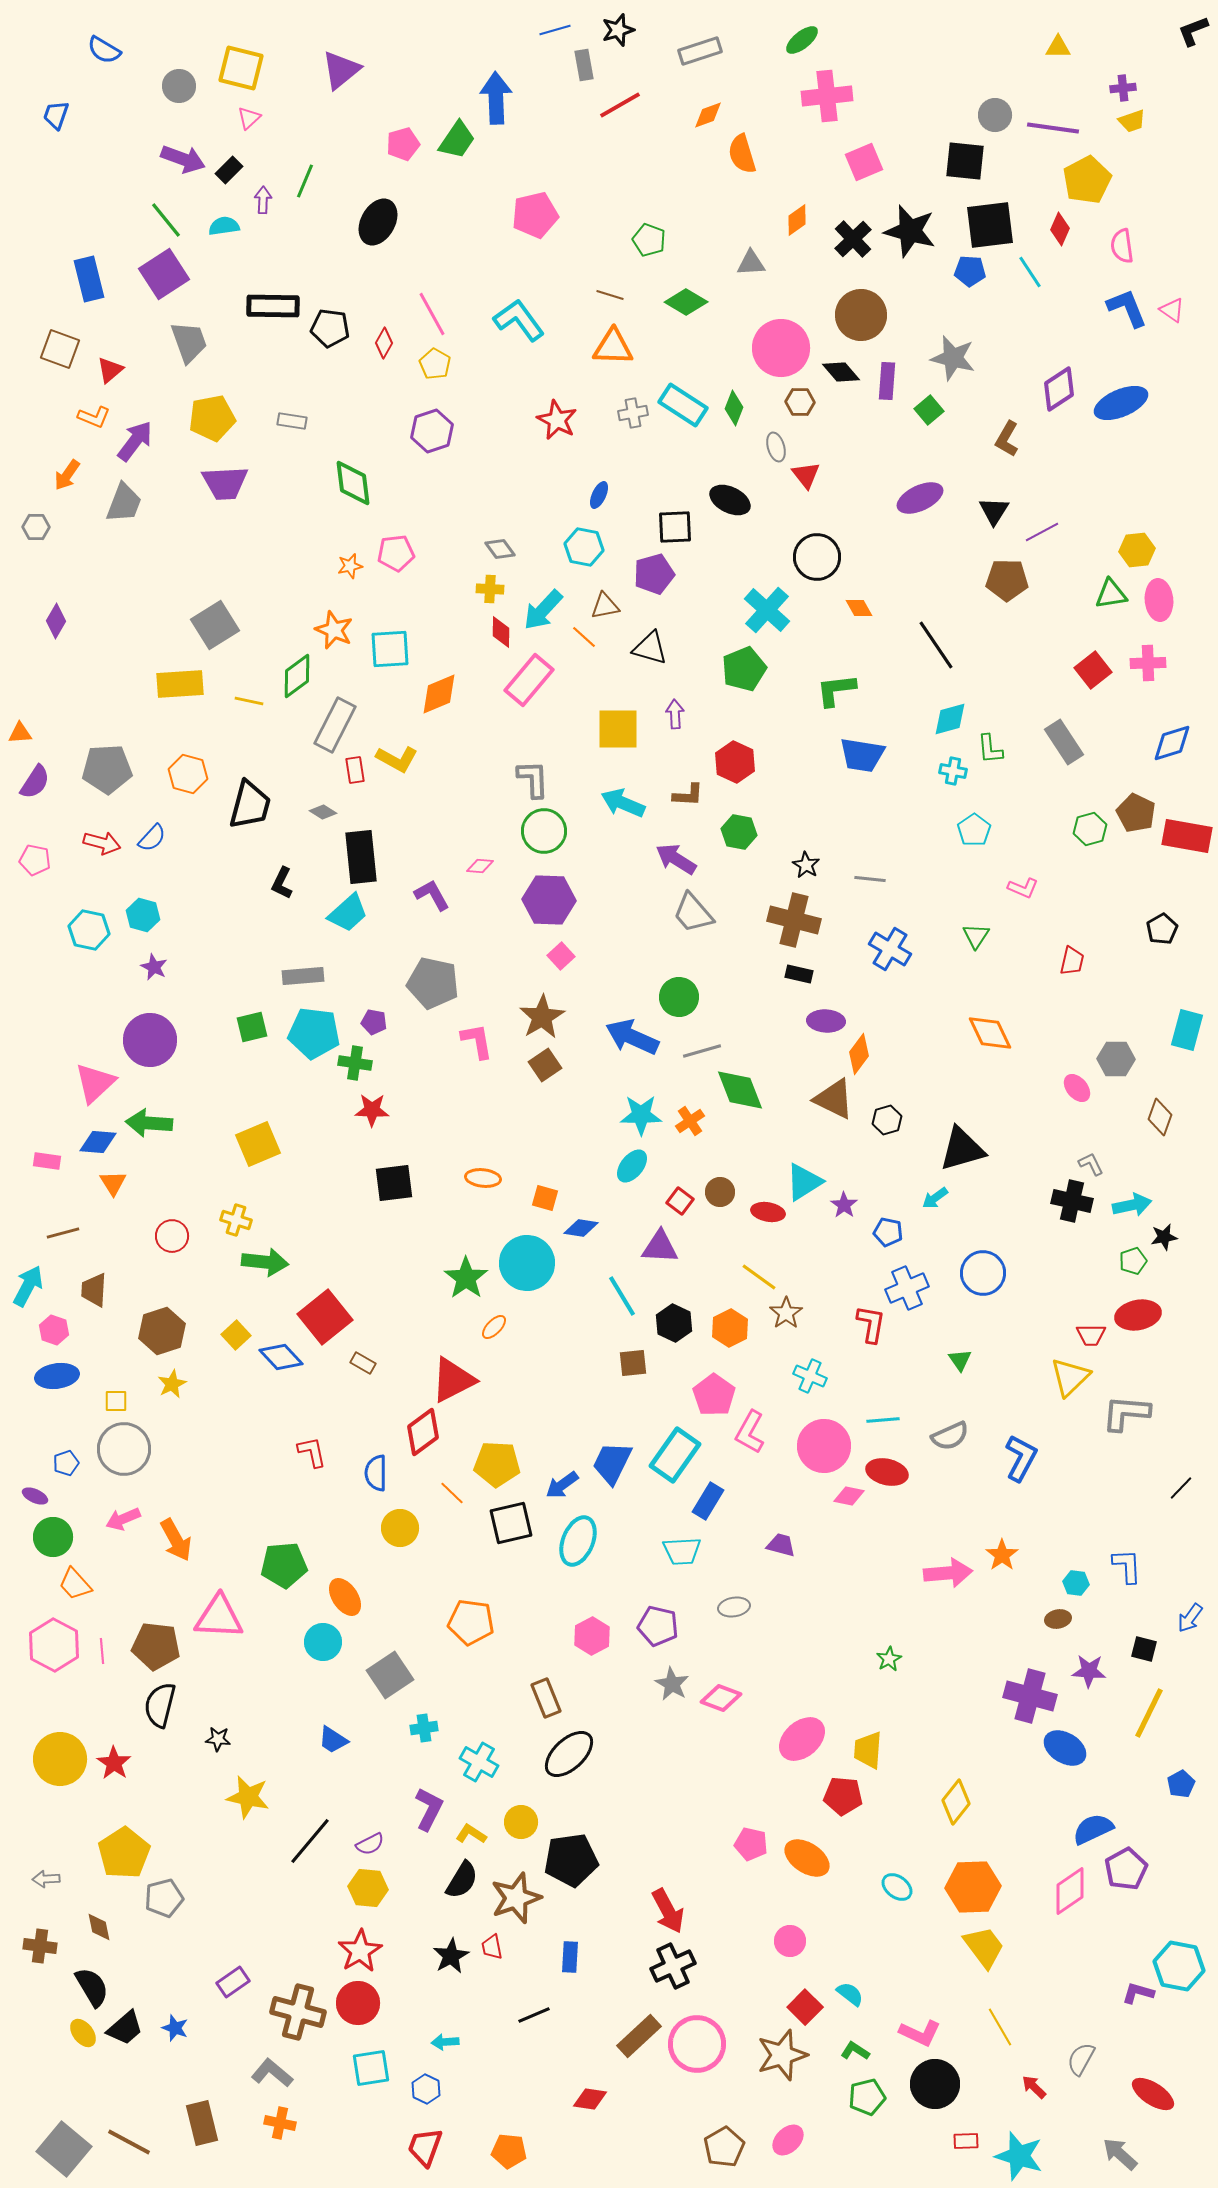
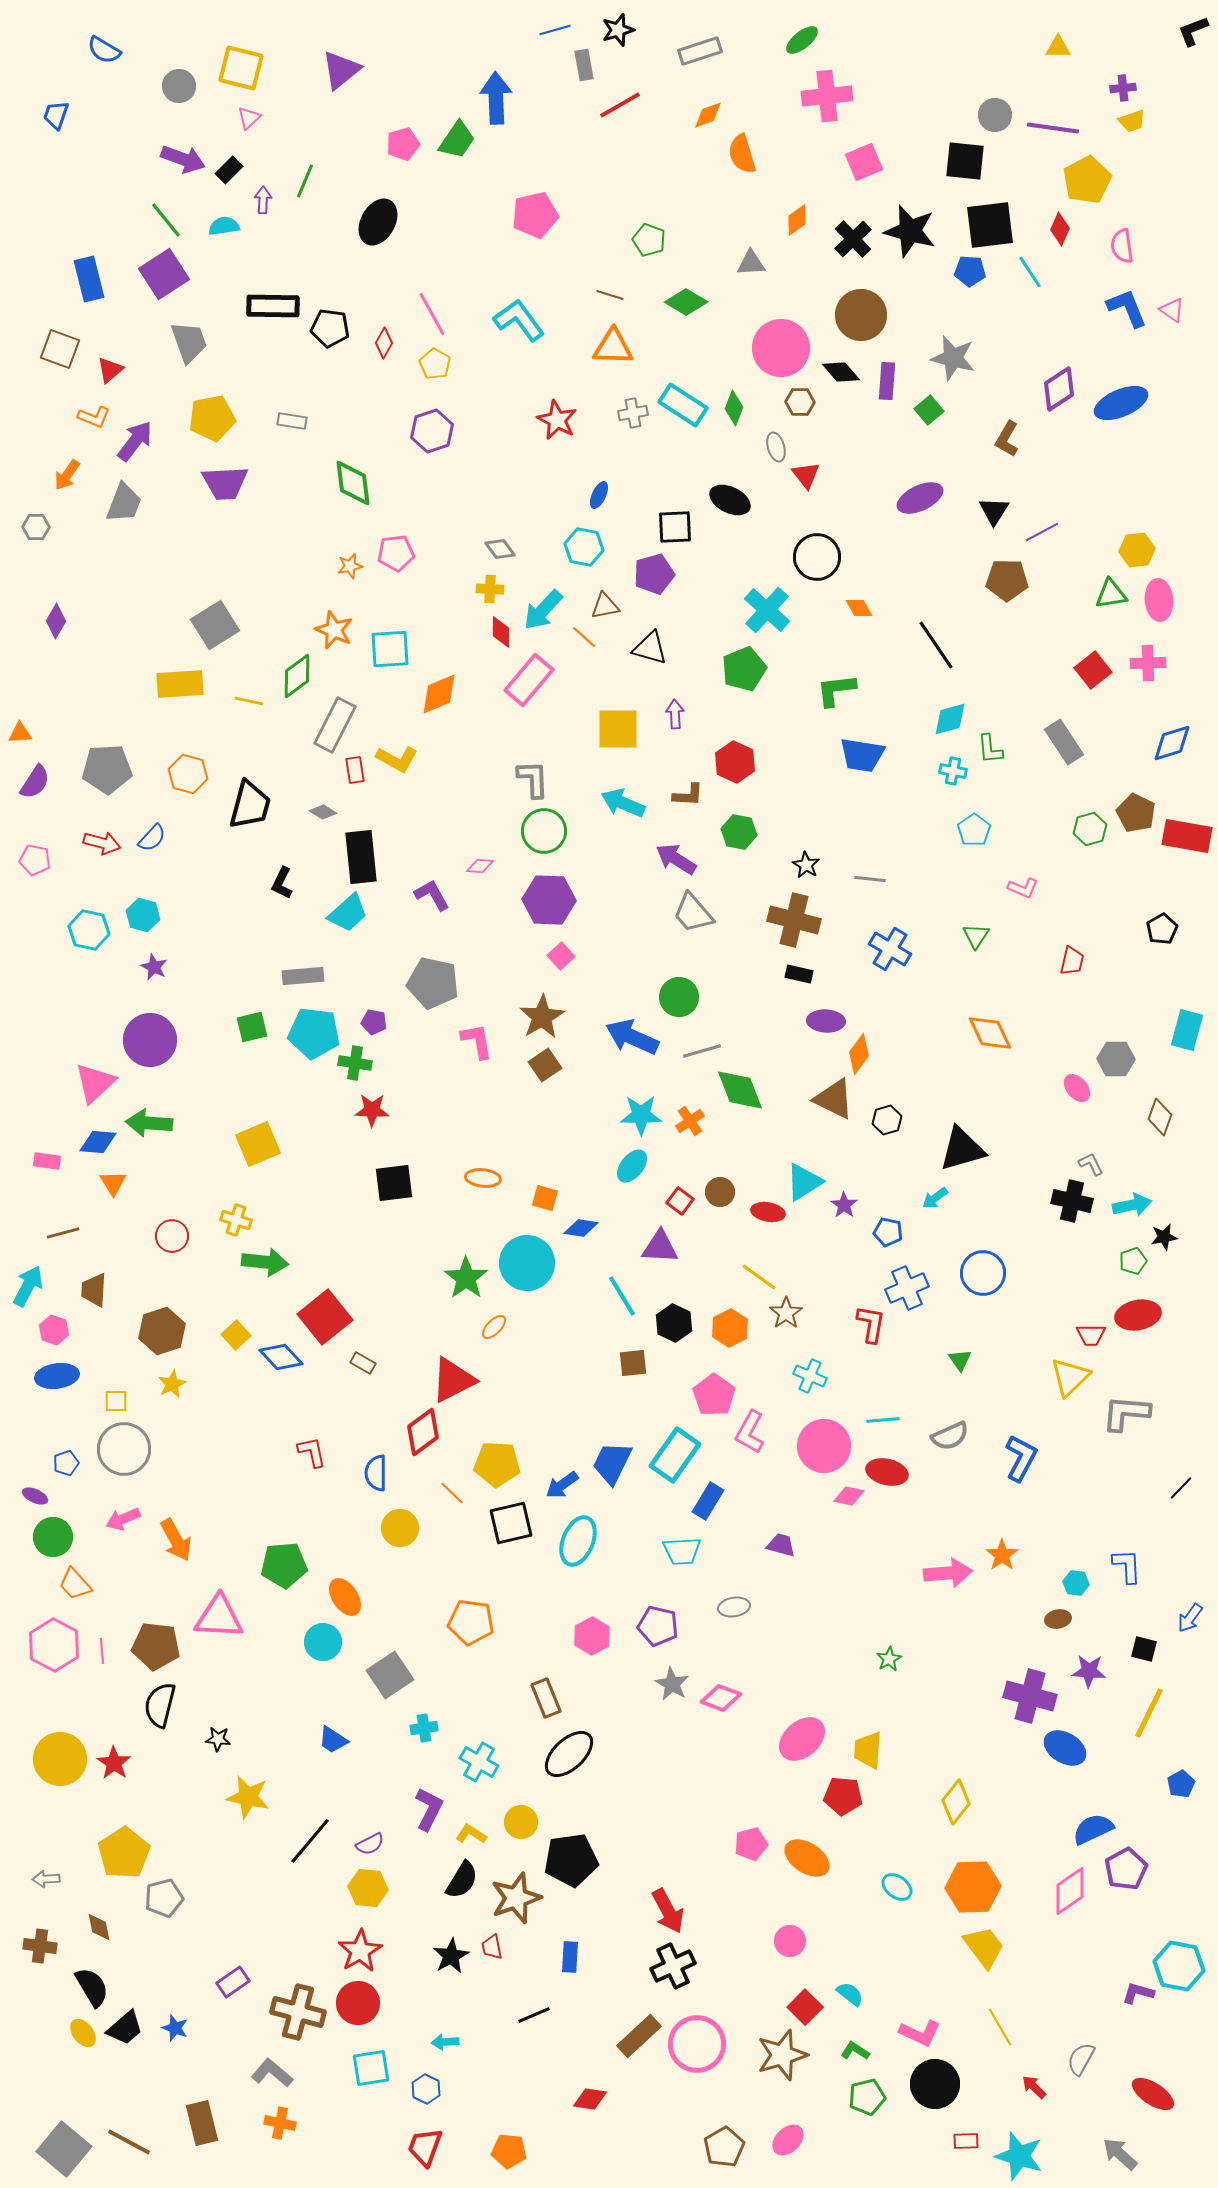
pink pentagon at (751, 1844): rotated 28 degrees counterclockwise
